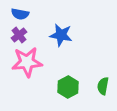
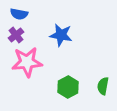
blue semicircle: moved 1 px left
purple cross: moved 3 px left
